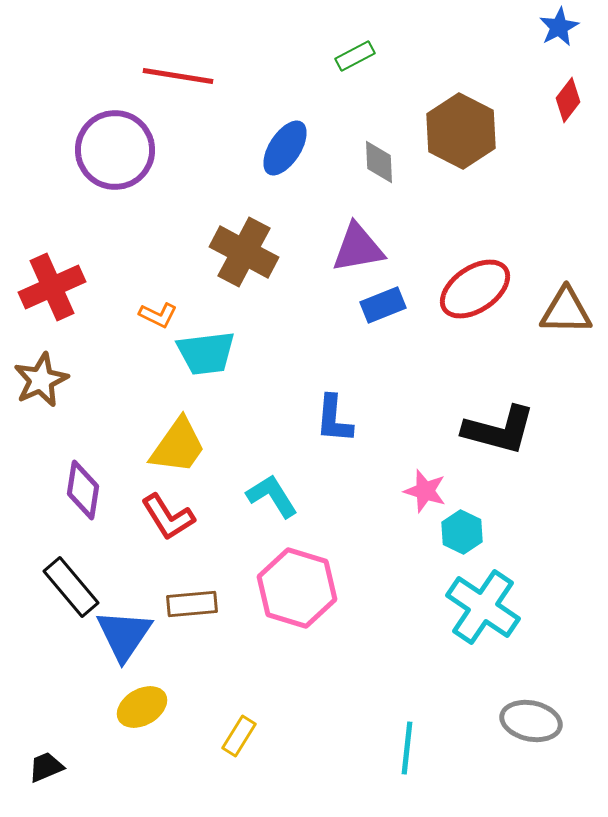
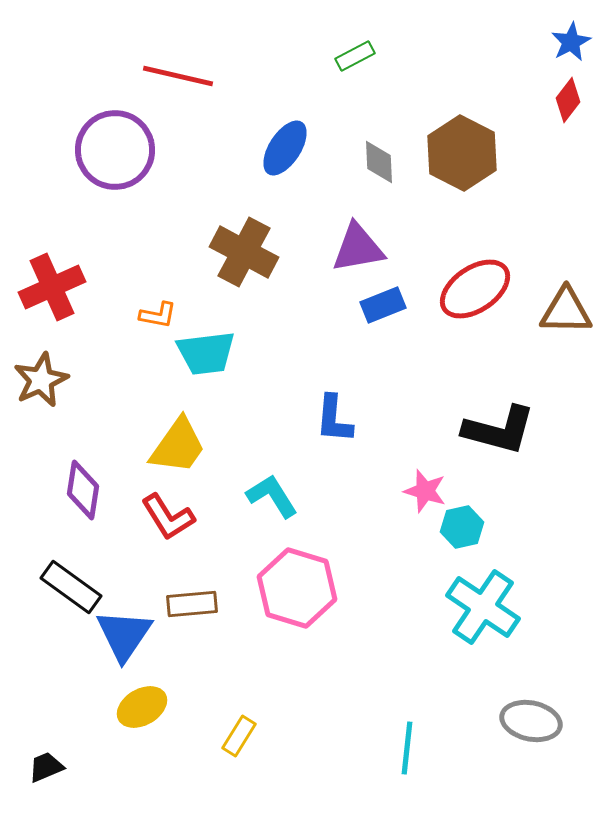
blue star: moved 12 px right, 15 px down
red line: rotated 4 degrees clockwise
brown hexagon: moved 1 px right, 22 px down
orange L-shape: rotated 15 degrees counterclockwise
cyan hexagon: moved 5 px up; rotated 21 degrees clockwise
black rectangle: rotated 14 degrees counterclockwise
